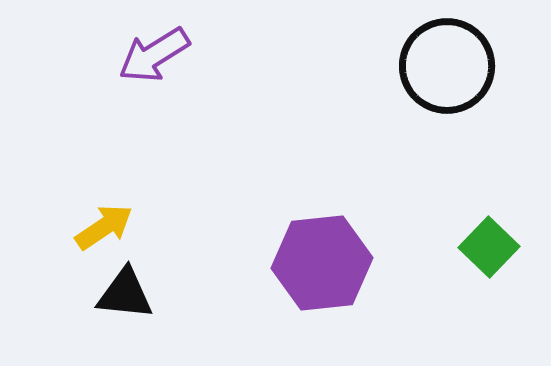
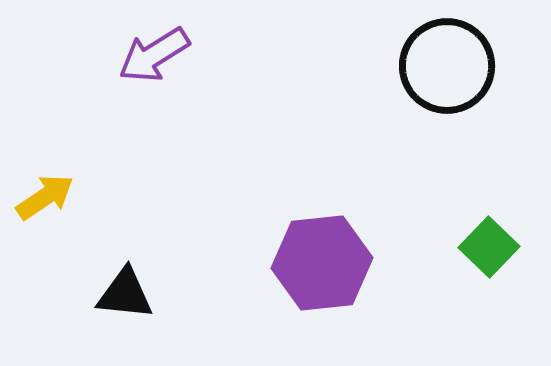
yellow arrow: moved 59 px left, 30 px up
